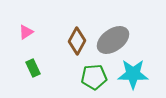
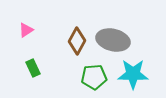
pink triangle: moved 2 px up
gray ellipse: rotated 48 degrees clockwise
